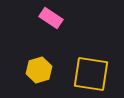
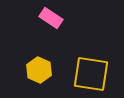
yellow hexagon: rotated 20 degrees counterclockwise
